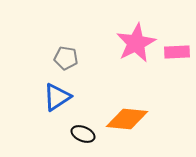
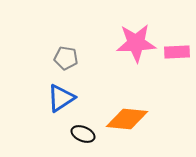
pink star: rotated 24 degrees clockwise
blue triangle: moved 4 px right, 1 px down
